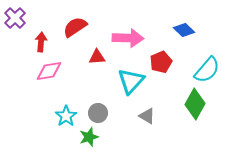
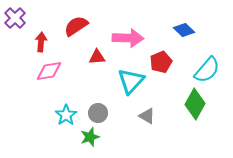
red semicircle: moved 1 px right, 1 px up
cyan star: moved 1 px up
green star: moved 1 px right
